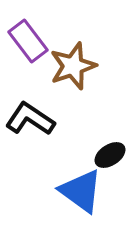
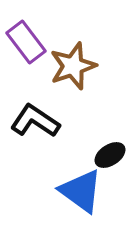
purple rectangle: moved 2 px left, 1 px down
black L-shape: moved 5 px right, 2 px down
